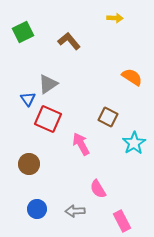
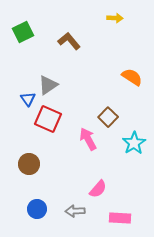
gray triangle: moved 1 px down
brown square: rotated 18 degrees clockwise
pink arrow: moved 7 px right, 5 px up
pink semicircle: rotated 108 degrees counterclockwise
pink rectangle: moved 2 px left, 3 px up; rotated 60 degrees counterclockwise
